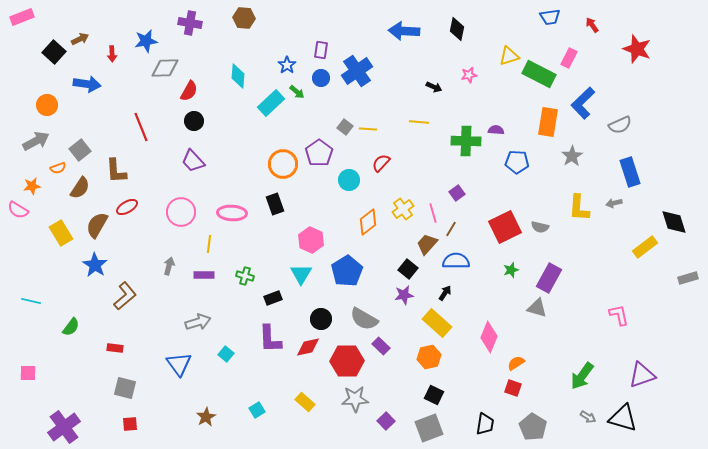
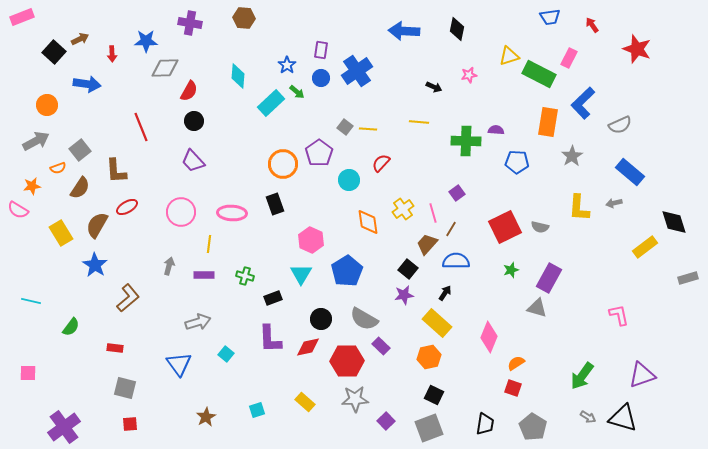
blue star at (146, 41): rotated 10 degrees clockwise
blue rectangle at (630, 172): rotated 32 degrees counterclockwise
orange diamond at (368, 222): rotated 60 degrees counterclockwise
brown L-shape at (125, 296): moved 3 px right, 2 px down
cyan square at (257, 410): rotated 14 degrees clockwise
